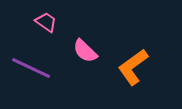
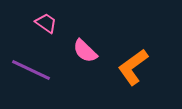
pink trapezoid: moved 1 px down
purple line: moved 2 px down
